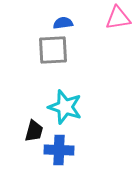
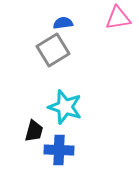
gray square: rotated 28 degrees counterclockwise
